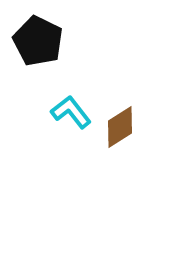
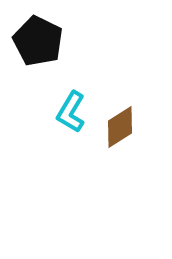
cyan L-shape: rotated 111 degrees counterclockwise
